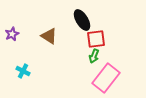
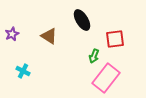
red square: moved 19 px right
